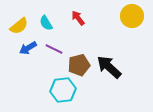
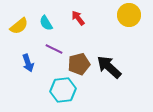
yellow circle: moved 3 px left, 1 px up
blue arrow: moved 15 px down; rotated 78 degrees counterclockwise
brown pentagon: moved 1 px up
